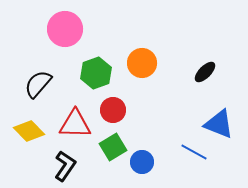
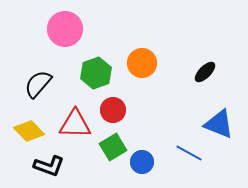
blue line: moved 5 px left, 1 px down
black L-shape: moved 16 px left; rotated 76 degrees clockwise
